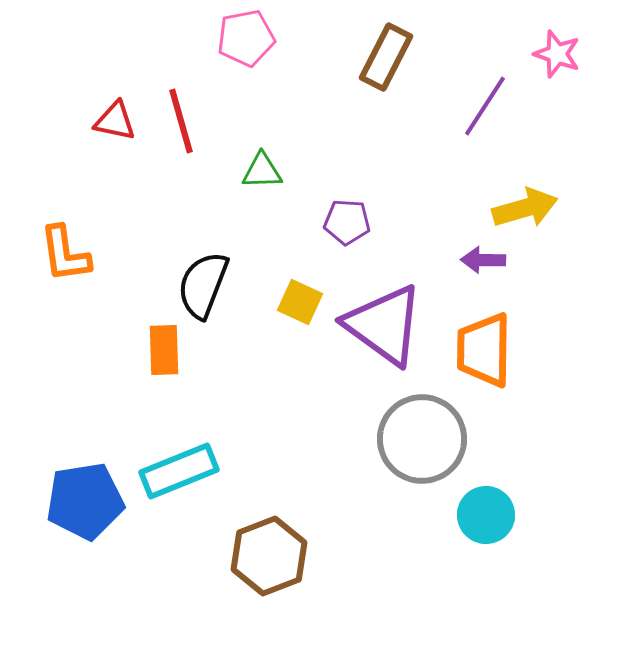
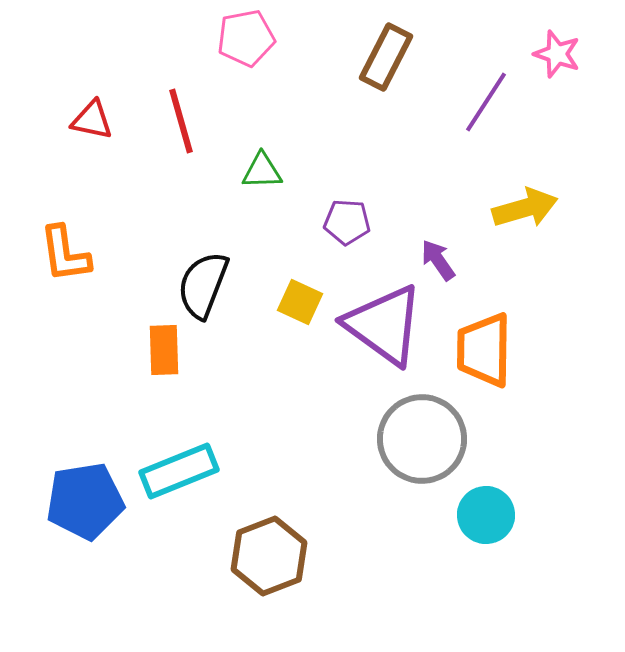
purple line: moved 1 px right, 4 px up
red triangle: moved 23 px left, 1 px up
purple arrow: moved 45 px left; rotated 54 degrees clockwise
